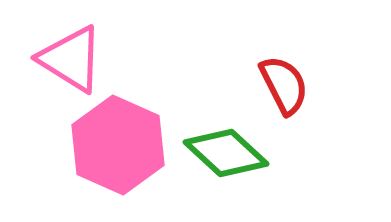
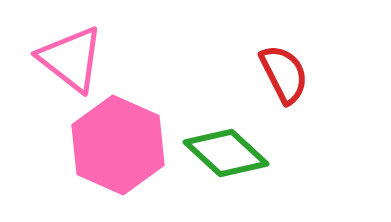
pink triangle: rotated 6 degrees clockwise
red semicircle: moved 11 px up
